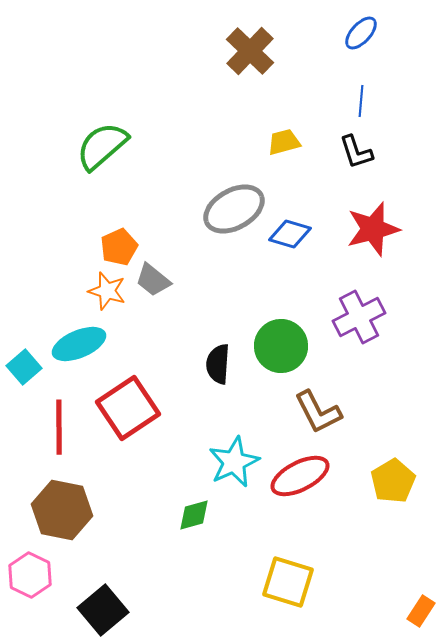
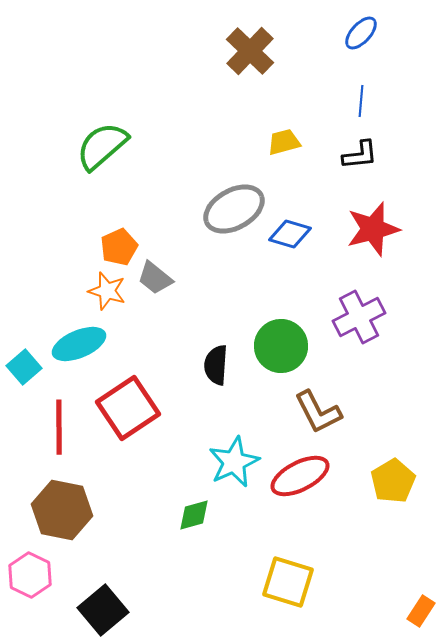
black L-shape: moved 4 px right, 3 px down; rotated 78 degrees counterclockwise
gray trapezoid: moved 2 px right, 2 px up
black semicircle: moved 2 px left, 1 px down
